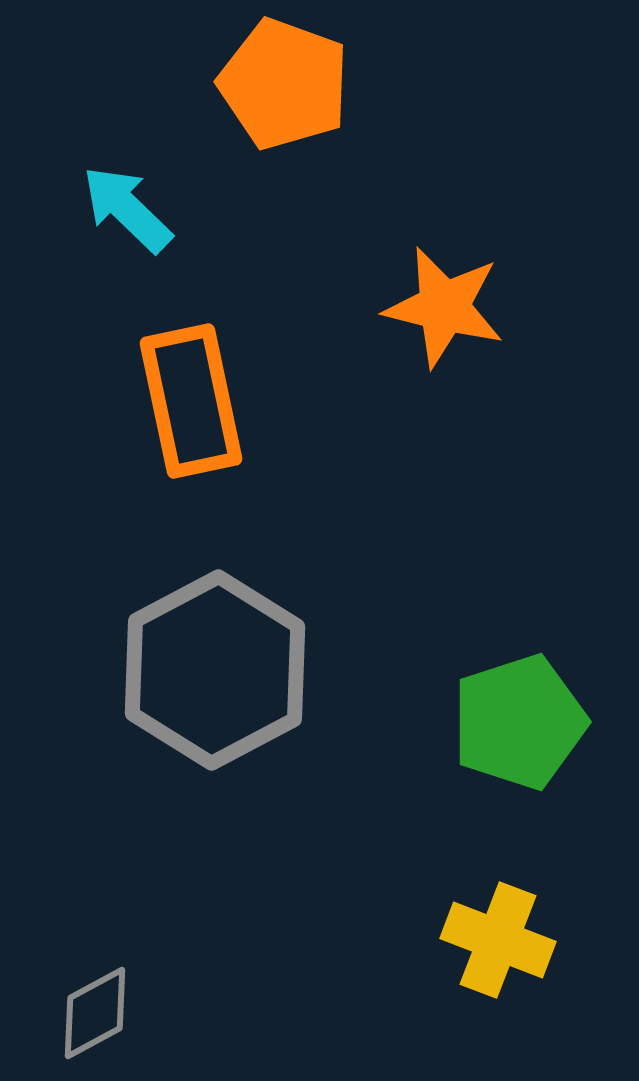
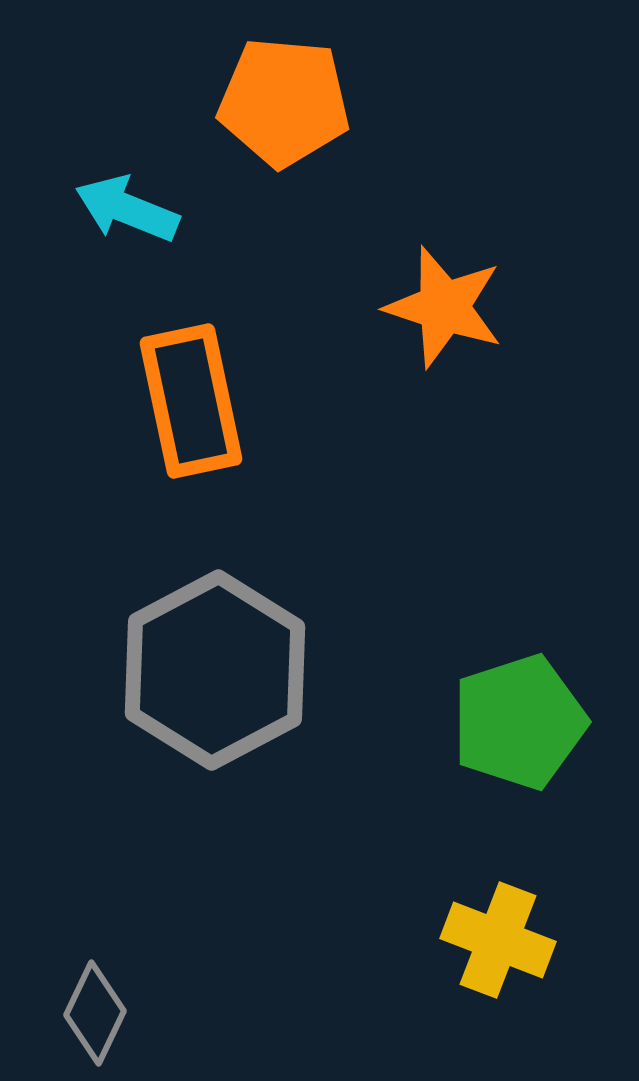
orange pentagon: moved 18 px down; rotated 15 degrees counterclockwise
cyan arrow: rotated 22 degrees counterclockwise
orange star: rotated 4 degrees clockwise
gray diamond: rotated 36 degrees counterclockwise
